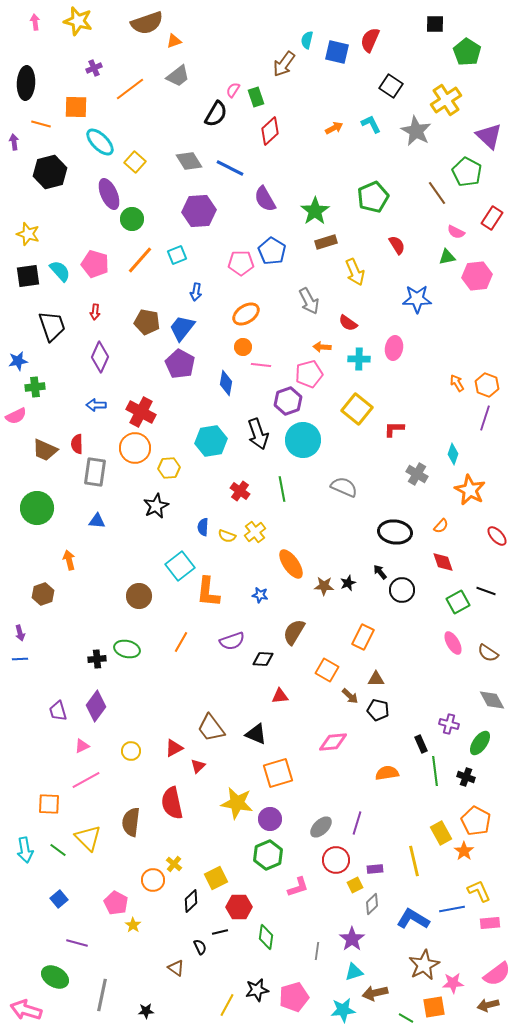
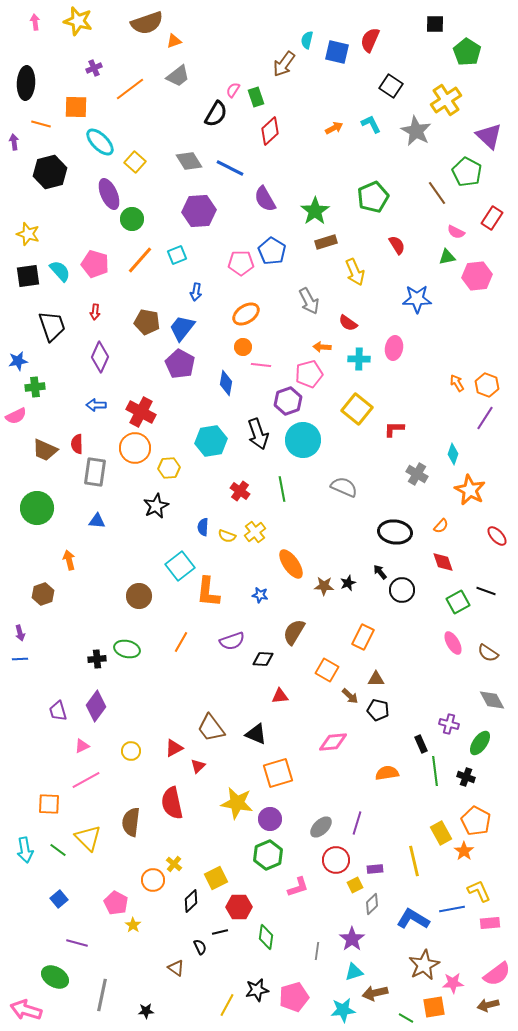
purple line at (485, 418): rotated 15 degrees clockwise
